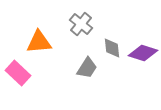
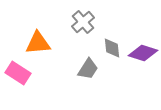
gray cross: moved 2 px right, 2 px up; rotated 10 degrees clockwise
orange triangle: moved 1 px left, 1 px down
gray trapezoid: moved 1 px right, 1 px down
pink rectangle: rotated 10 degrees counterclockwise
